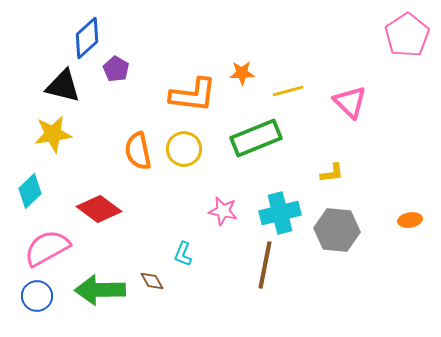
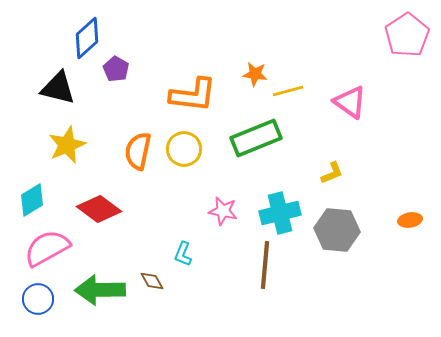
orange star: moved 13 px right, 1 px down; rotated 10 degrees clockwise
black triangle: moved 5 px left, 2 px down
pink triangle: rotated 9 degrees counterclockwise
yellow star: moved 14 px right, 11 px down; rotated 15 degrees counterclockwise
orange semicircle: rotated 24 degrees clockwise
yellow L-shape: rotated 15 degrees counterclockwise
cyan diamond: moved 2 px right, 9 px down; rotated 12 degrees clockwise
brown line: rotated 6 degrees counterclockwise
blue circle: moved 1 px right, 3 px down
